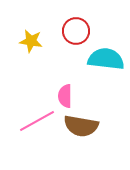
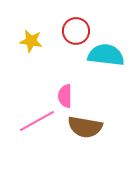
cyan semicircle: moved 4 px up
brown semicircle: moved 4 px right, 1 px down
